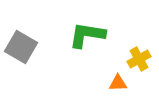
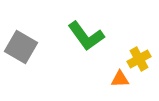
green L-shape: moved 1 px left, 1 px down; rotated 135 degrees counterclockwise
orange triangle: moved 2 px right, 4 px up
